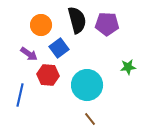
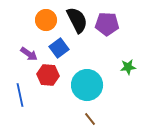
black semicircle: rotated 12 degrees counterclockwise
orange circle: moved 5 px right, 5 px up
blue line: rotated 25 degrees counterclockwise
